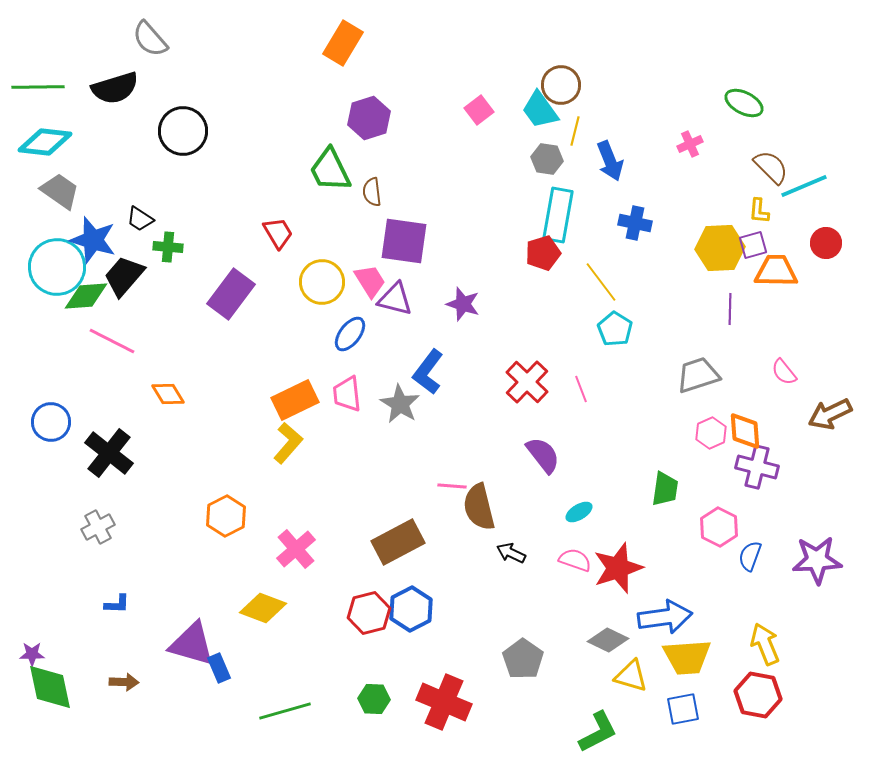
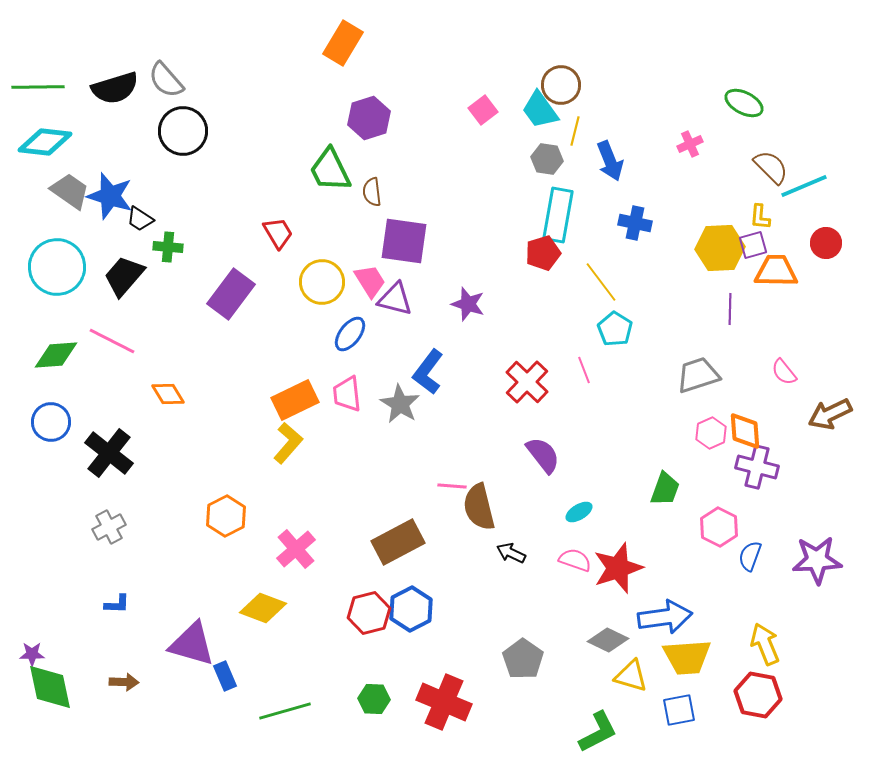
gray semicircle at (150, 39): moved 16 px right, 41 px down
pink square at (479, 110): moved 4 px right
gray trapezoid at (60, 191): moved 10 px right
yellow L-shape at (759, 211): moved 1 px right, 6 px down
blue star at (93, 240): moved 17 px right, 44 px up
green diamond at (86, 296): moved 30 px left, 59 px down
purple star at (463, 304): moved 5 px right
pink line at (581, 389): moved 3 px right, 19 px up
green trapezoid at (665, 489): rotated 12 degrees clockwise
gray cross at (98, 527): moved 11 px right
blue rectangle at (219, 668): moved 6 px right, 8 px down
blue square at (683, 709): moved 4 px left, 1 px down
